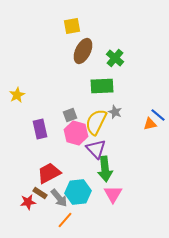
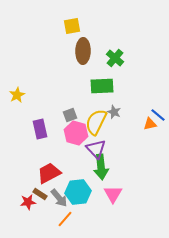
brown ellipse: rotated 25 degrees counterclockwise
gray star: moved 1 px left
green arrow: moved 4 px left, 2 px up
brown rectangle: moved 1 px down
orange line: moved 1 px up
